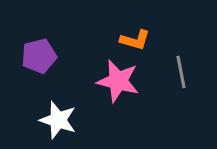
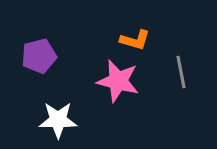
white star: rotated 18 degrees counterclockwise
